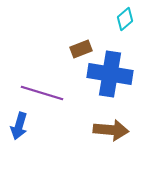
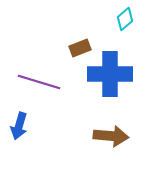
brown rectangle: moved 1 px left, 1 px up
blue cross: rotated 9 degrees counterclockwise
purple line: moved 3 px left, 11 px up
brown arrow: moved 6 px down
